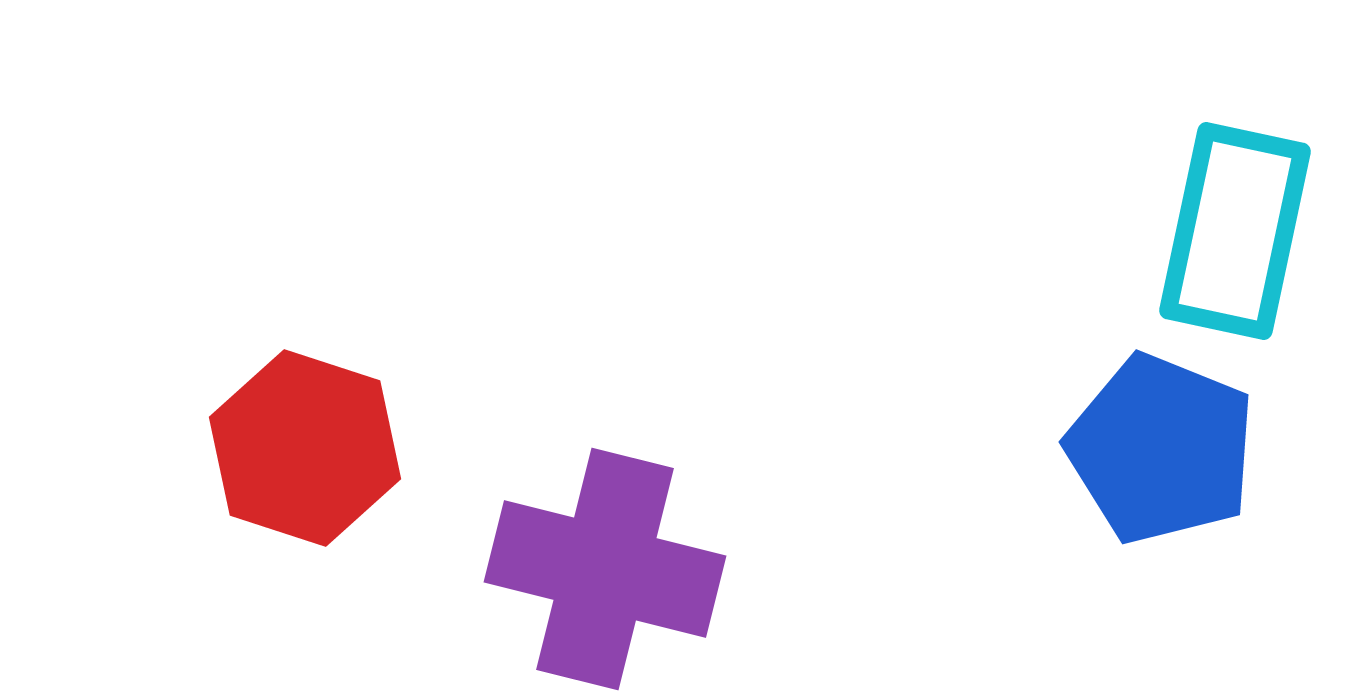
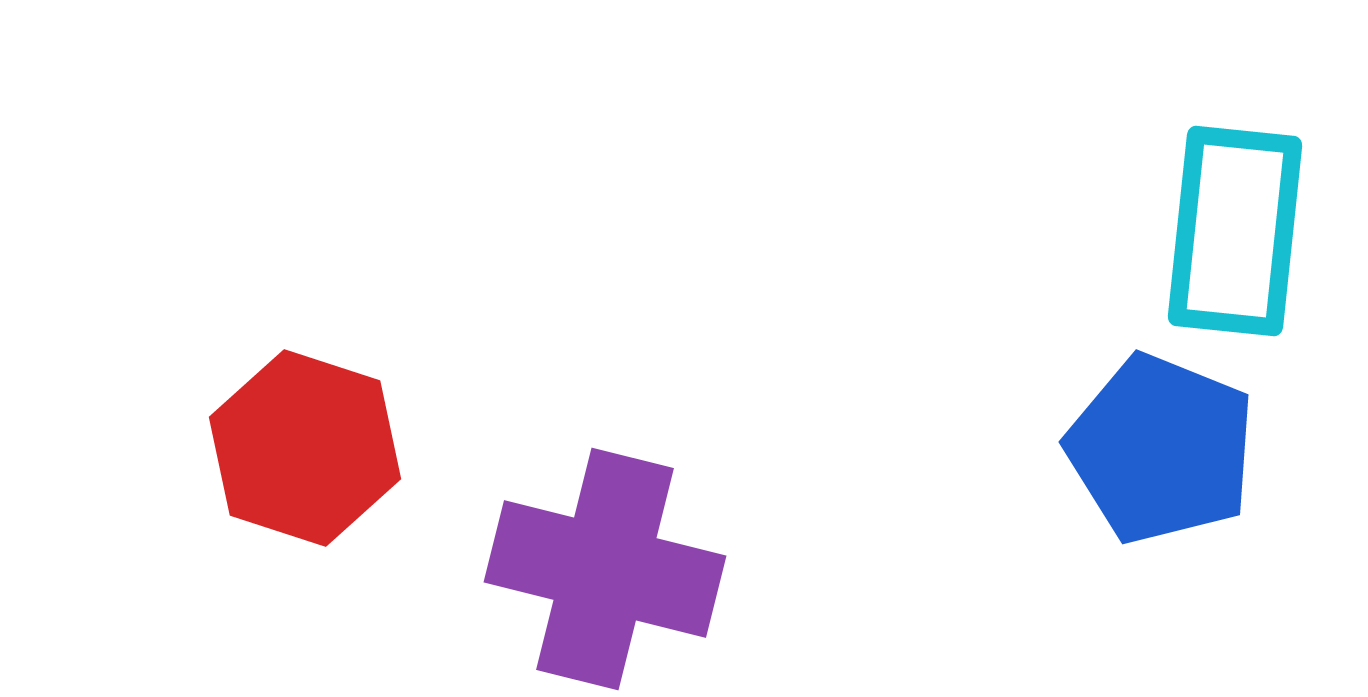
cyan rectangle: rotated 6 degrees counterclockwise
